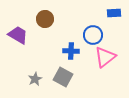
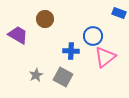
blue rectangle: moved 5 px right; rotated 24 degrees clockwise
blue circle: moved 1 px down
gray star: moved 1 px right, 4 px up
